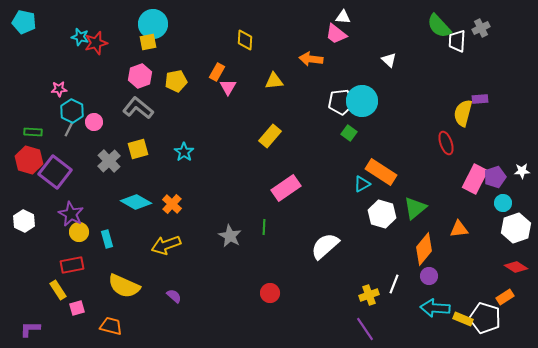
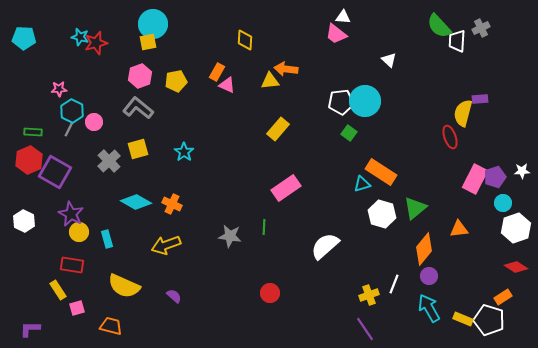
cyan pentagon at (24, 22): moved 16 px down; rotated 10 degrees counterclockwise
orange arrow at (311, 59): moved 25 px left, 10 px down
yellow triangle at (274, 81): moved 4 px left
pink triangle at (228, 87): moved 1 px left, 2 px up; rotated 36 degrees counterclockwise
cyan circle at (362, 101): moved 3 px right
yellow rectangle at (270, 136): moved 8 px right, 7 px up
red ellipse at (446, 143): moved 4 px right, 6 px up
red hexagon at (29, 160): rotated 20 degrees clockwise
purple square at (55, 172): rotated 8 degrees counterclockwise
cyan triangle at (362, 184): rotated 12 degrees clockwise
orange cross at (172, 204): rotated 18 degrees counterclockwise
gray star at (230, 236): rotated 20 degrees counterclockwise
red rectangle at (72, 265): rotated 20 degrees clockwise
orange rectangle at (505, 297): moved 2 px left
cyan arrow at (435, 308): moved 6 px left; rotated 56 degrees clockwise
white pentagon at (485, 318): moved 4 px right, 2 px down
